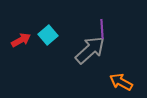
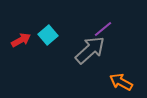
purple line: moved 1 px right; rotated 54 degrees clockwise
